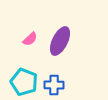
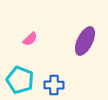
purple ellipse: moved 25 px right
cyan pentagon: moved 4 px left, 2 px up
